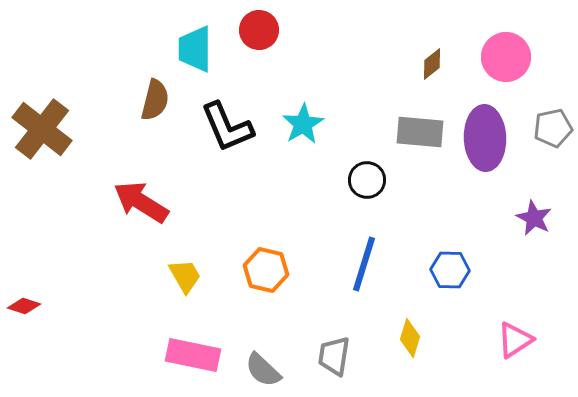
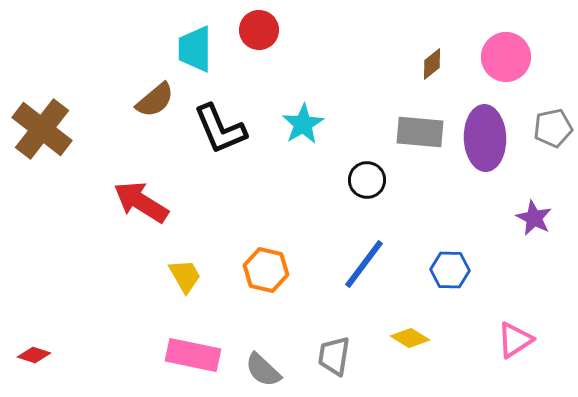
brown semicircle: rotated 36 degrees clockwise
black L-shape: moved 7 px left, 2 px down
blue line: rotated 20 degrees clockwise
red diamond: moved 10 px right, 49 px down
yellow diamond: rotated 75 degrees counterclockwise
